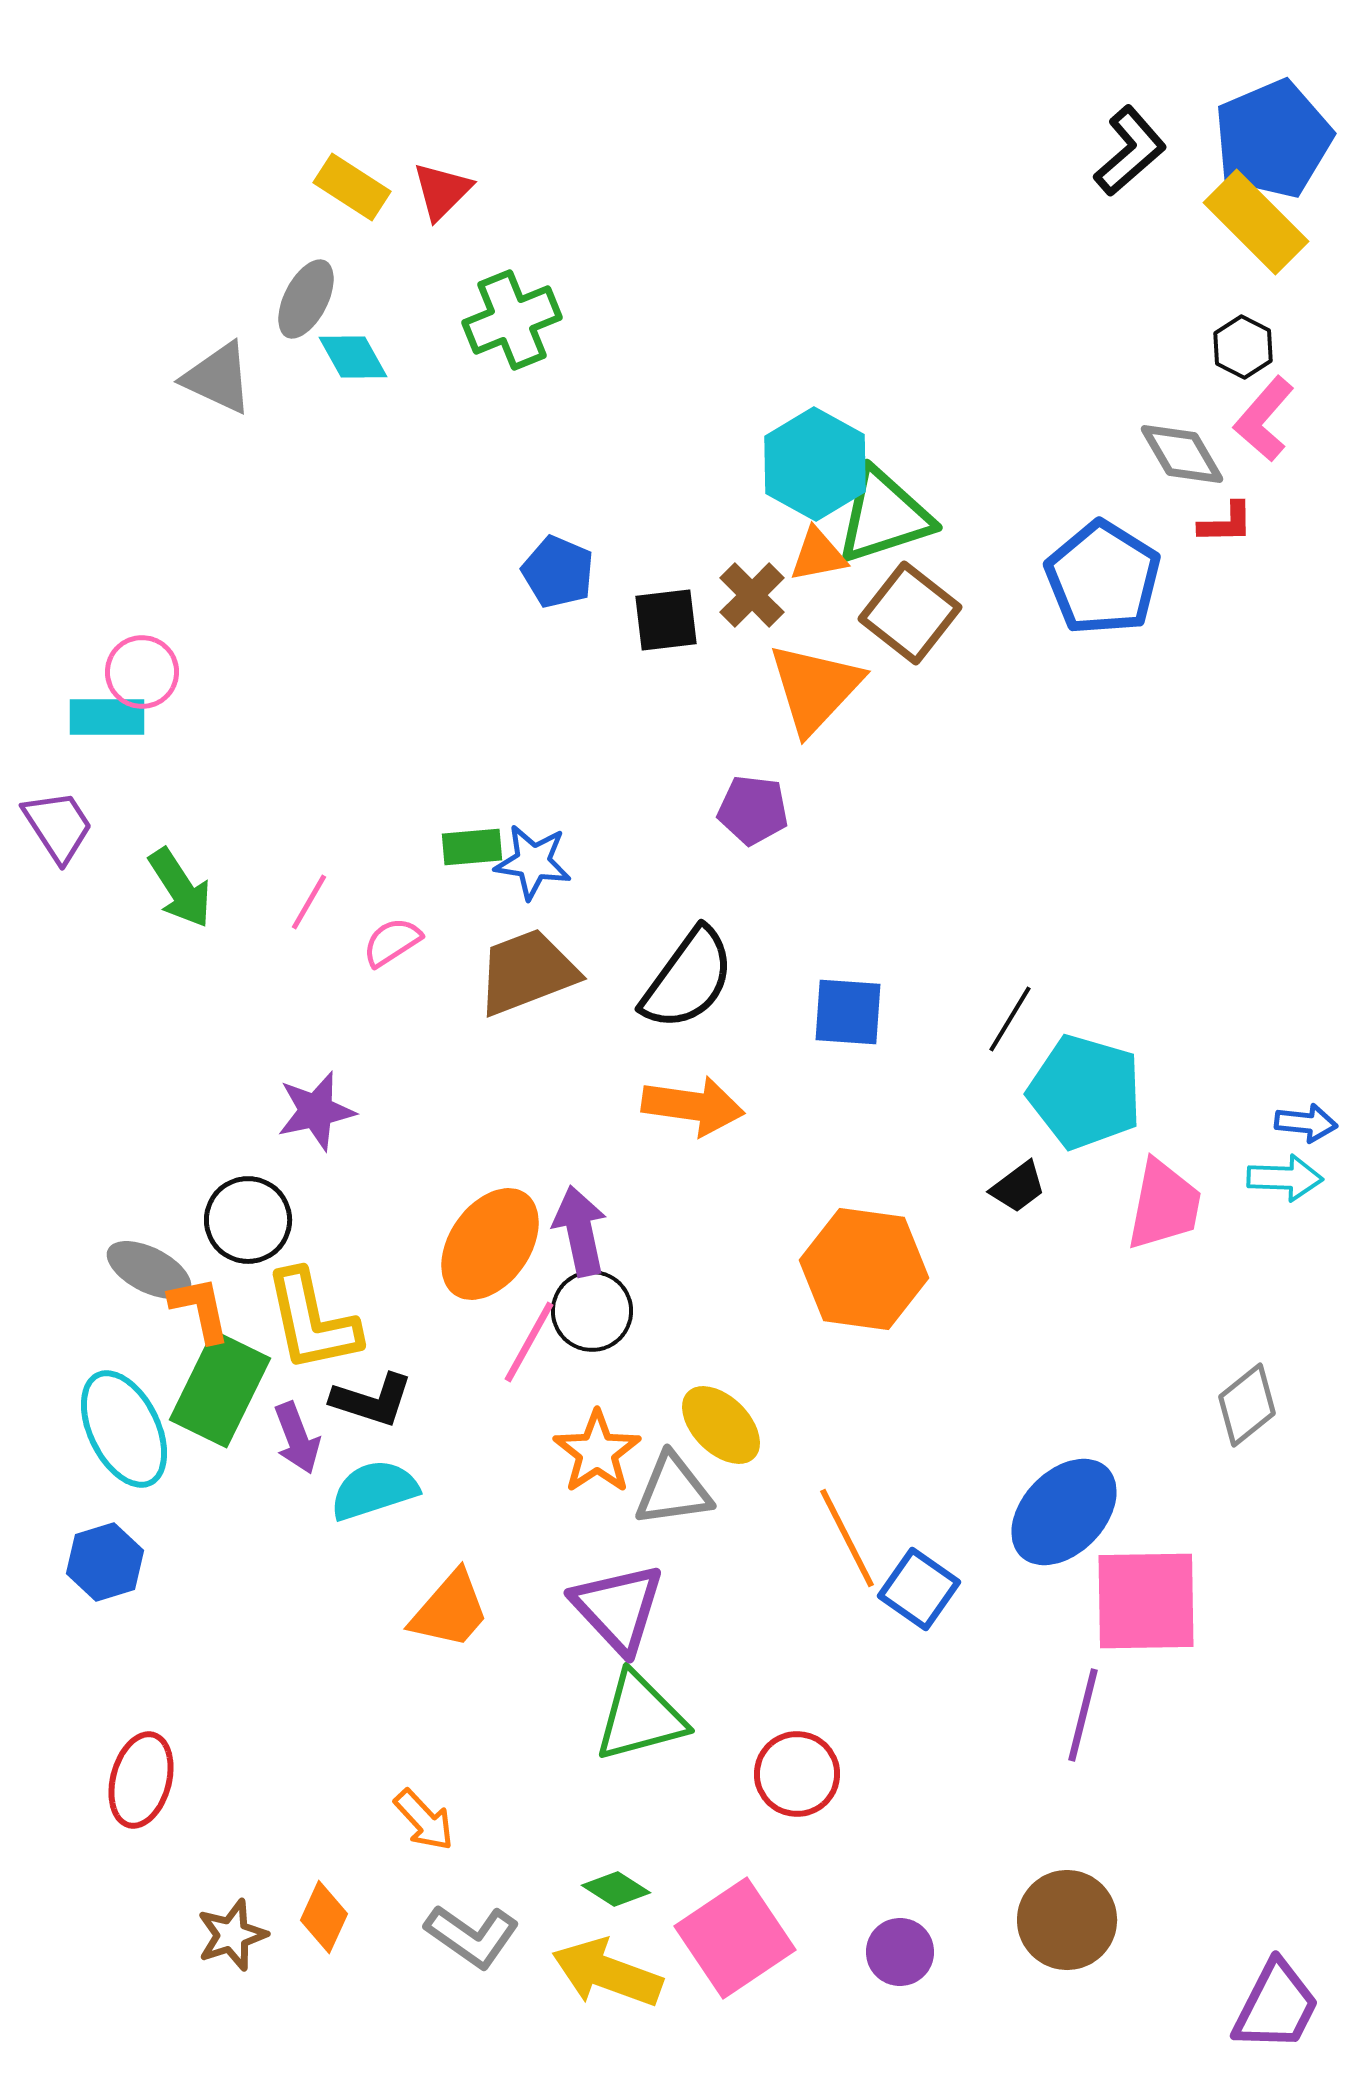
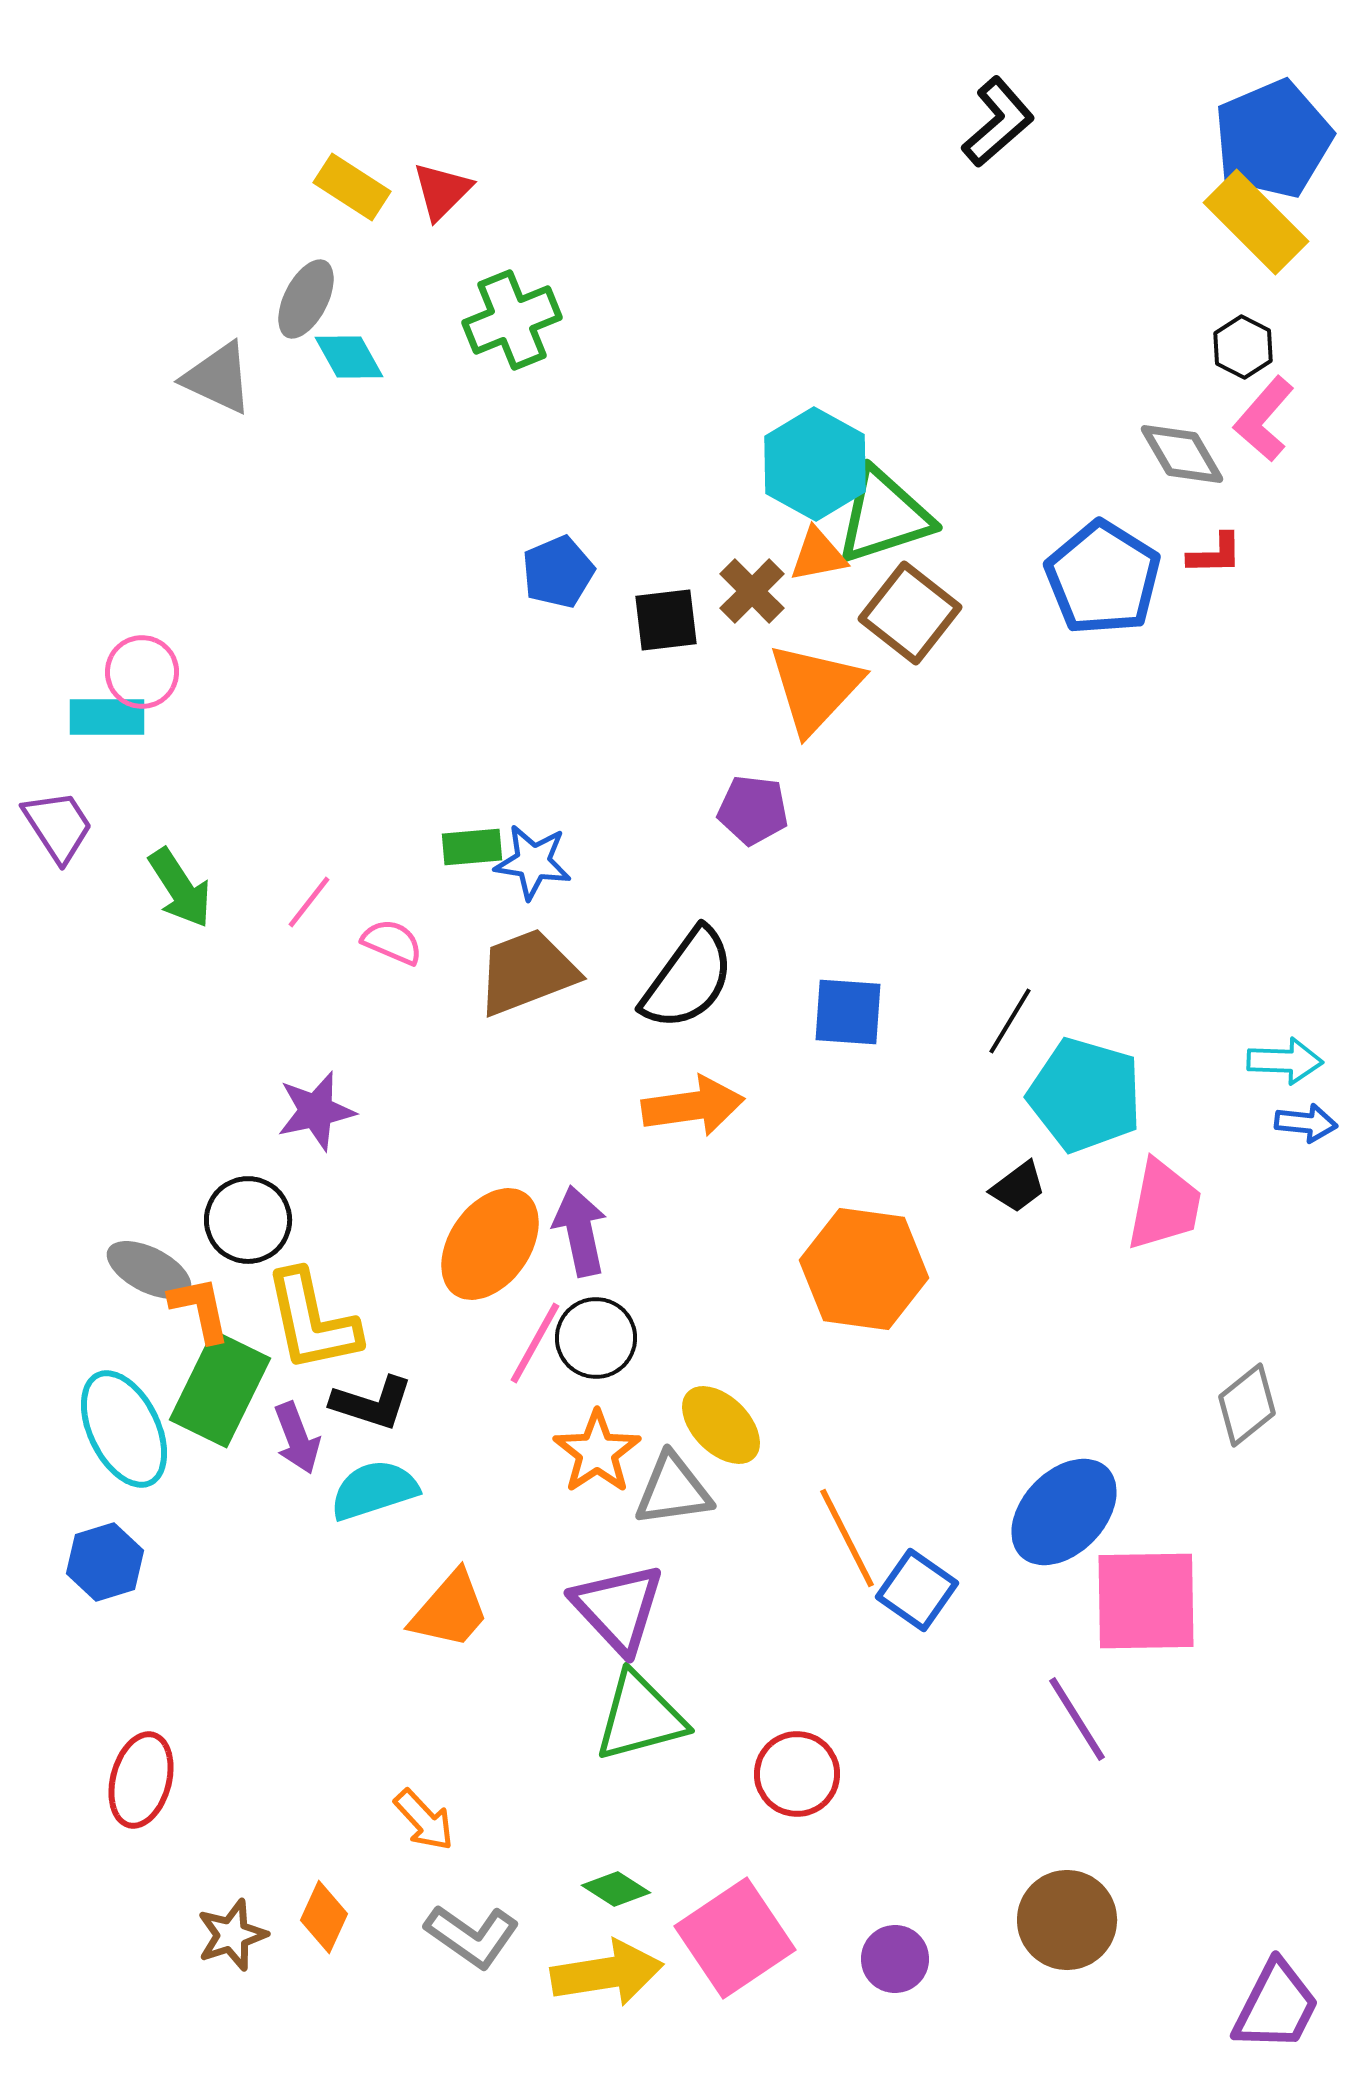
black L-shape at (1130, 151): moved 132 px left, 29 px up
cyan diamond at (353, 357): moved 4 px left
red L-shape at (1226, 523): moved 11 px left, 31 px down
blue pentagon at (558, 572): rotated 26 degrees clockwise
brown cross at (752, 595): moved 4 px up
pink line at (309, 902): rotated 8 degrees clockwise
pink semicircle at (392, 942): rotated 56 degrees clockwise
black line at (1010, 1019): moved 2 px down
cyan pentagon at (1085, 1092): moved 3 px down
orange arrow at (693, 1106): rotated 16 degrees counterclockwise
cyan arrow at (1285, 1178): moved 117 px up
black circle at (592, 1311): moved 4 px right, 27 px down
pink line at (529, 1342): moved 6 px right, 1 px down
black L-shape at (372, 1400): moved 3 px down
blue square at (919, 1589): moved 2 px left, 1 px down
purple line at (1083, 1715): moved 6 px left, 4 px down; rotated 46 degrees counterclockwise
purple circle at (900, 1952): moved 5 px left, 7 px down
yellow arrow at (607, 1973): rotated 151 degrees clockwise
